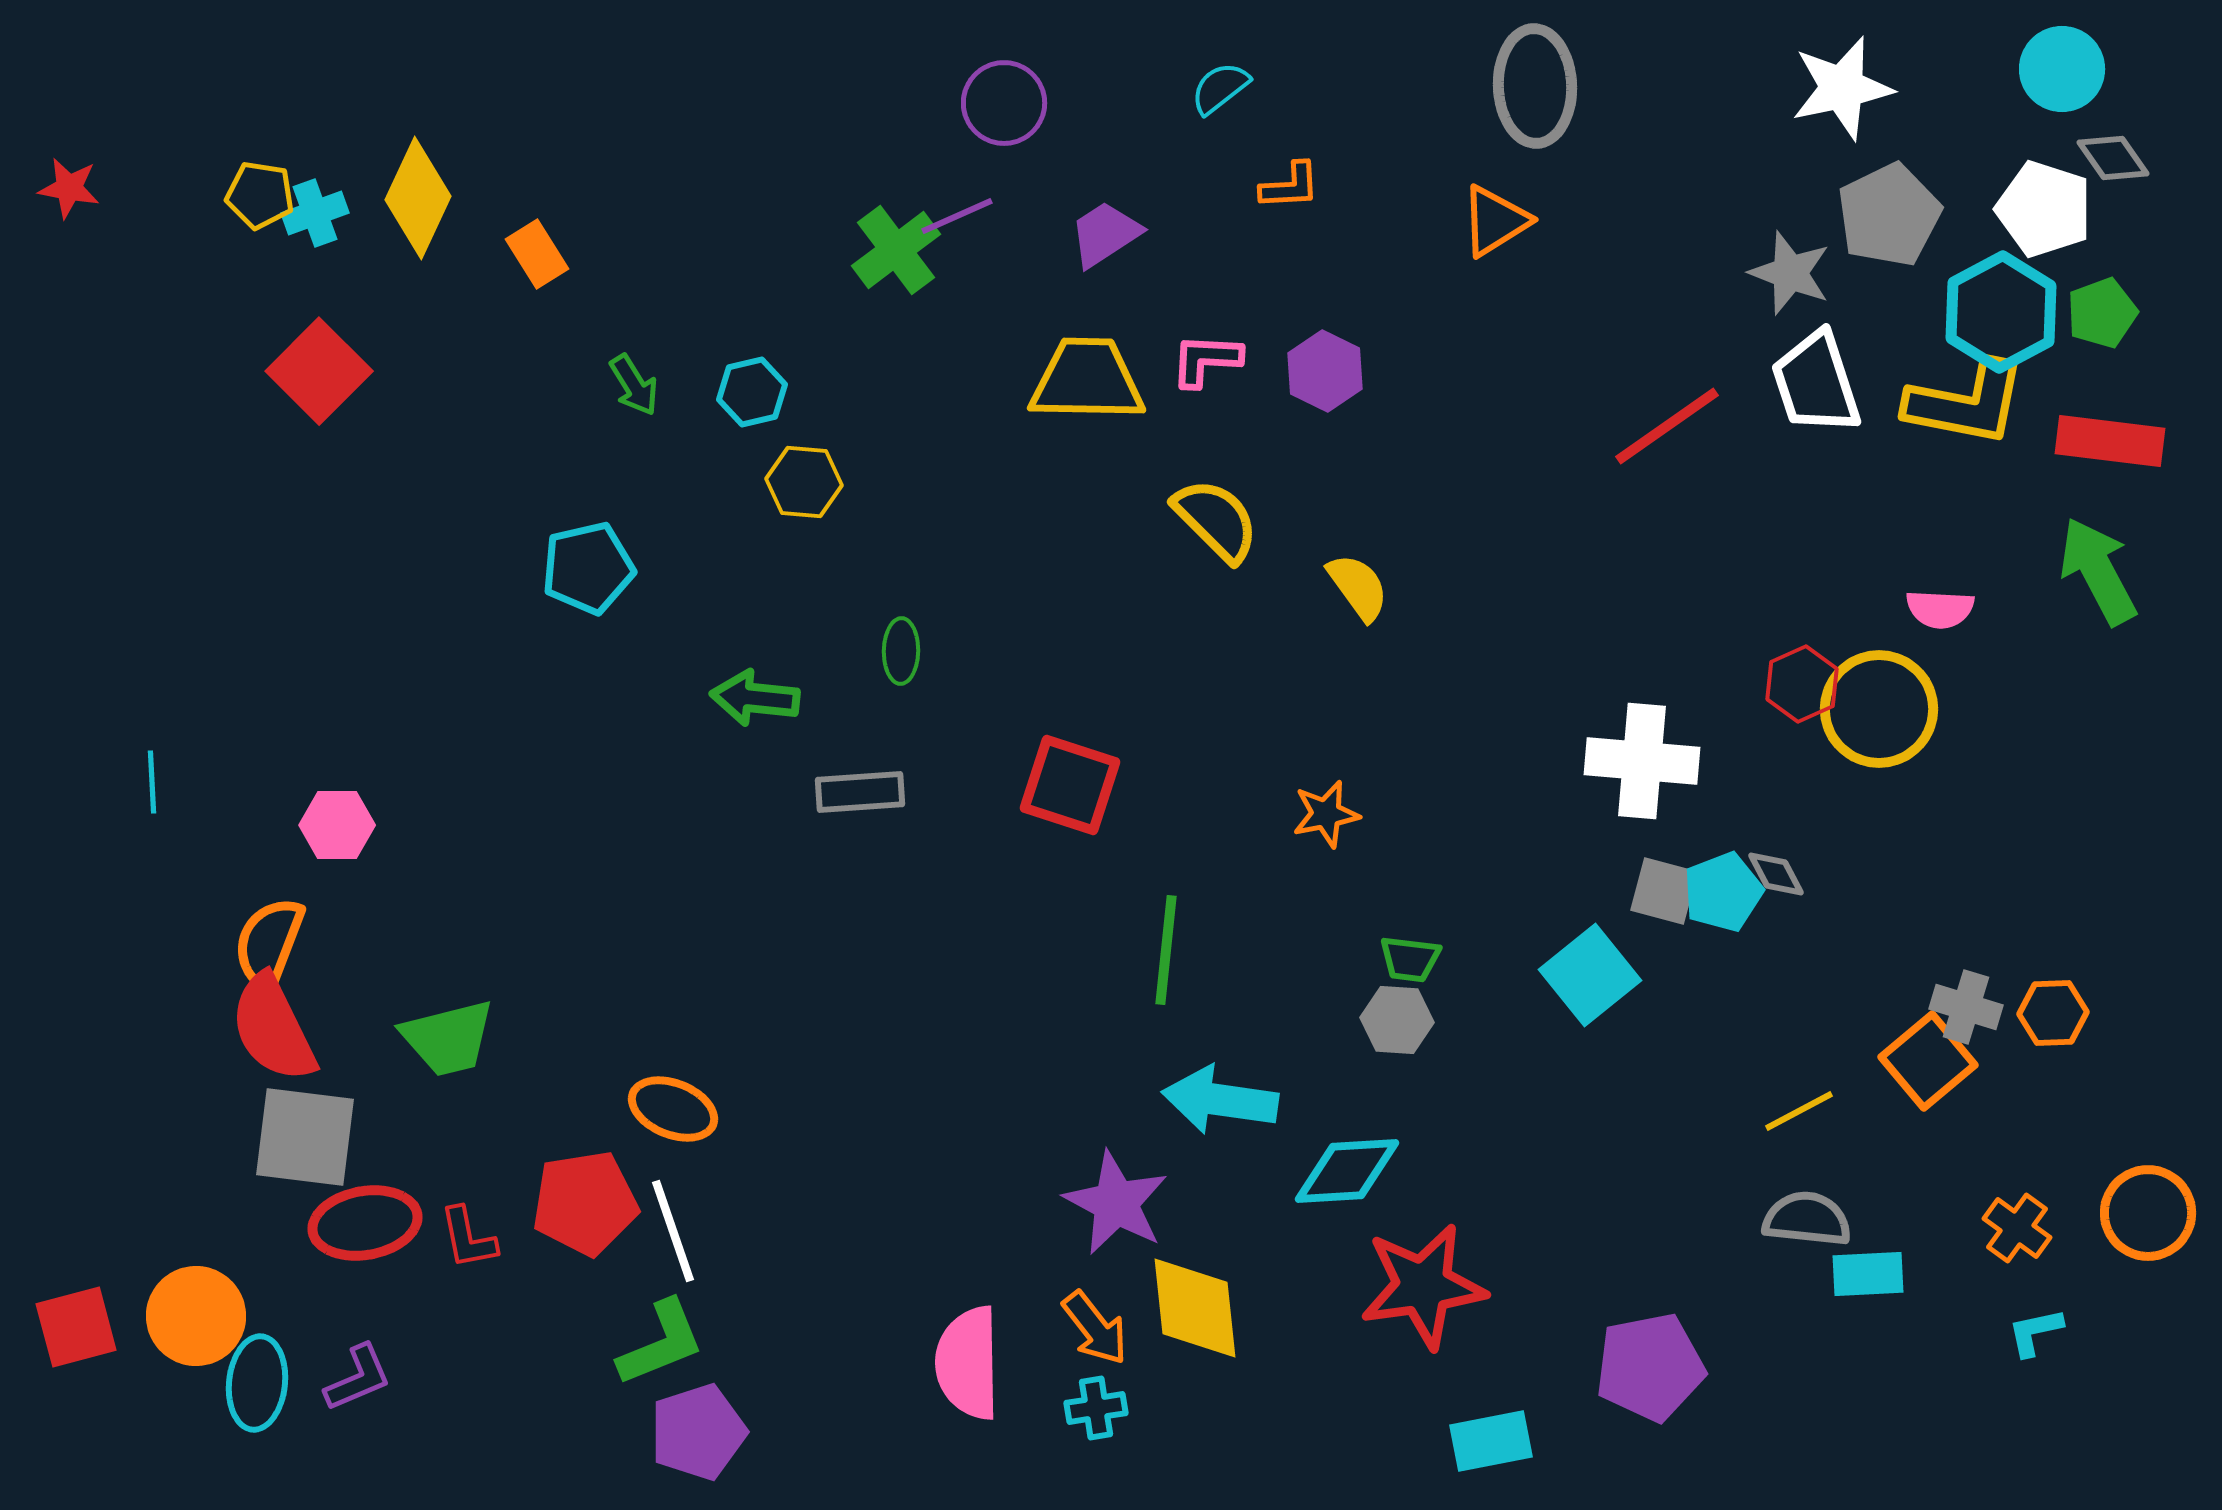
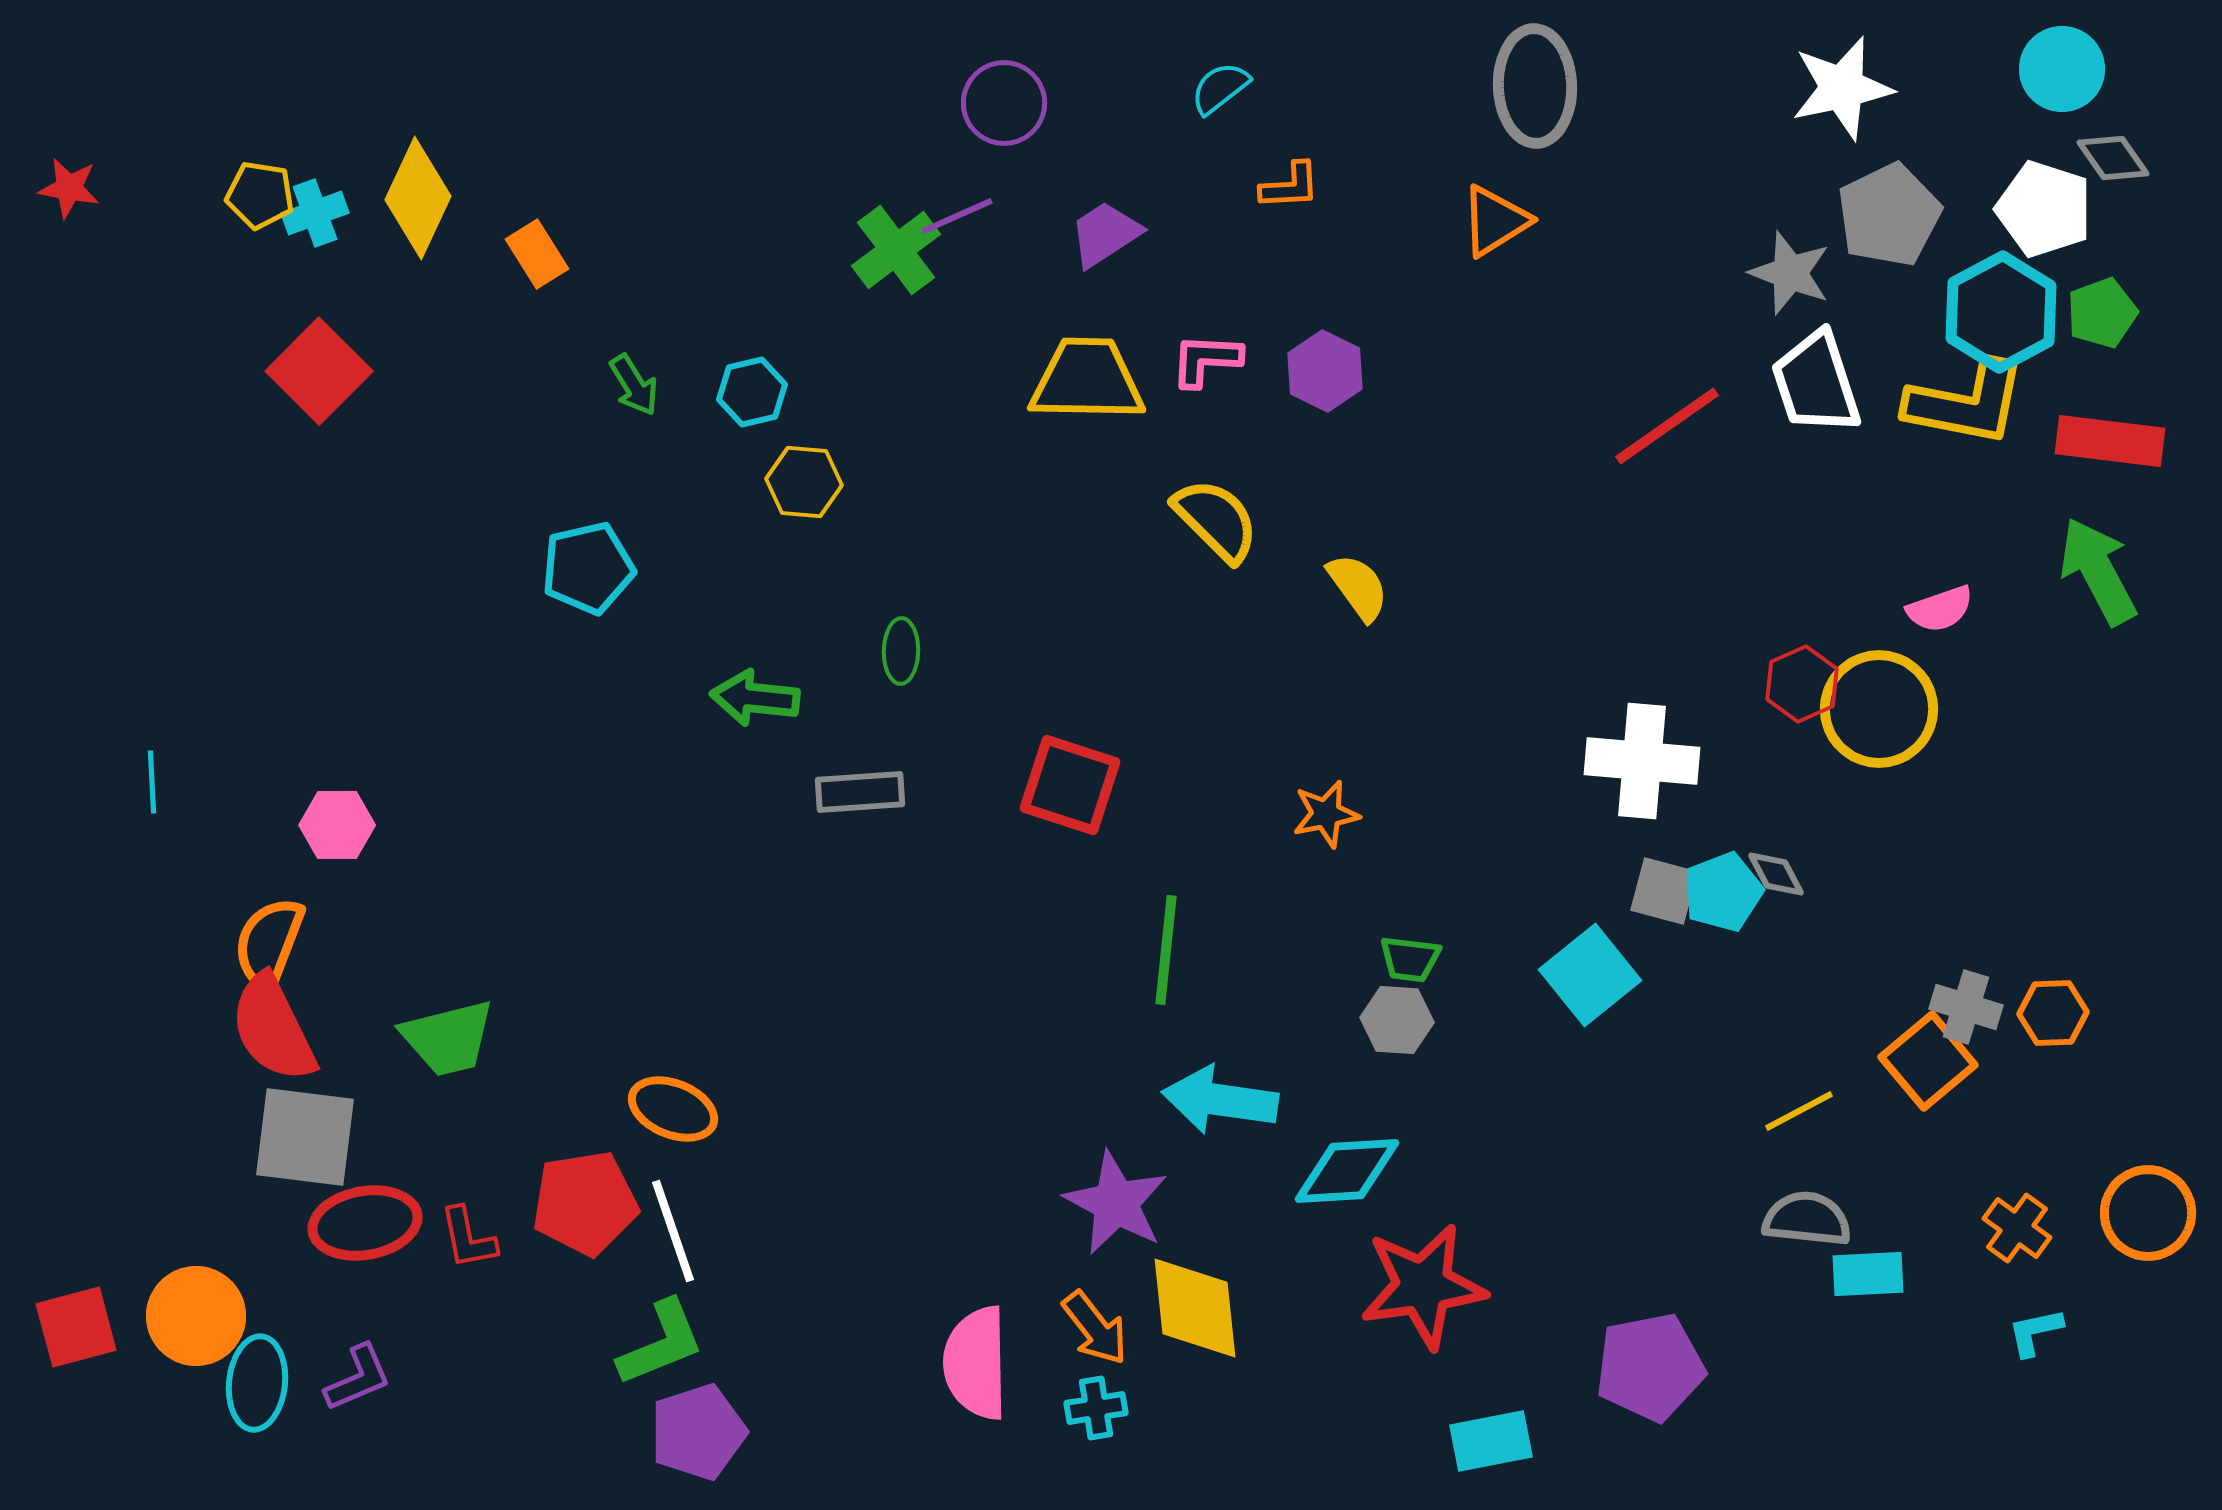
pink semicircle at (1940, 609): rotated 22 degrees counterclockwise
pink semicircle at (968, 1363): moved 8 px right
